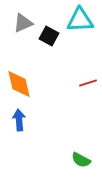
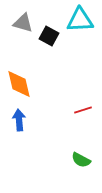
gray triangle: rotated 40 degrees clockwise
red line: moved 5 px left, 27 px down
